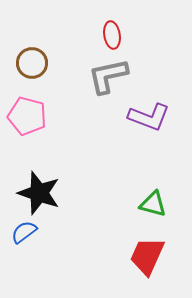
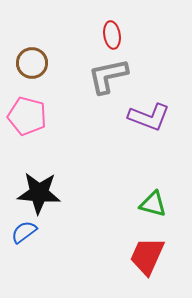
black star: rotated 15 degrees counterclockwise
